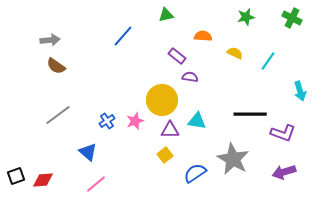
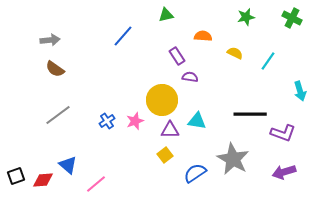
purple rectangle: rotated 18 degrees clockwise
brown semicircle: moved 1 px left, 3 px down
blue triangle: moved 20 px left, 13 px down
